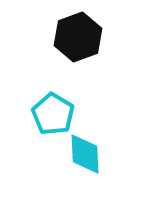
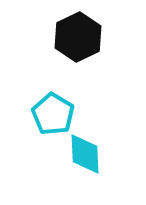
black hexagon: rotated 6 degrees counterclockwise
